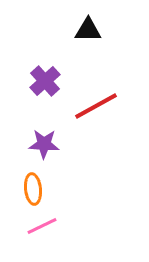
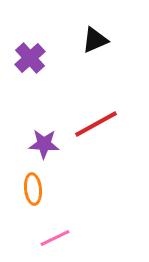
black triangle: moved 7 px right, 10 px down; rotated 24 degrees counterclockwise
purple cross: moved 15 px left, 23 px up
red line: moved 18 px down
pink line: moved 13 px right, 12 px down
